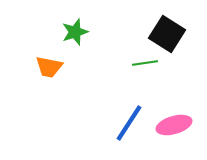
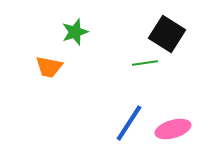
pink ellipse: moved 1 px left, 4 px down
